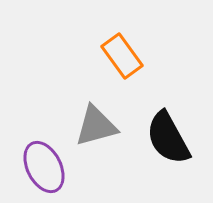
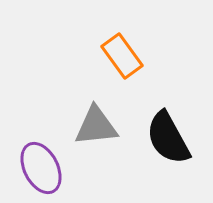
gray triangle: rotated 9 degrees clockwise
purple ellipse: moved 3 px left, 1 px down
